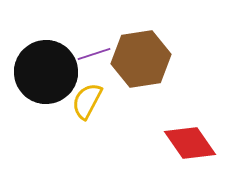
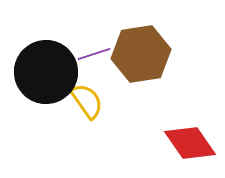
brown hexagon: moved 5 px up
yellow semicircle: rotated 117 degrees clockwise
